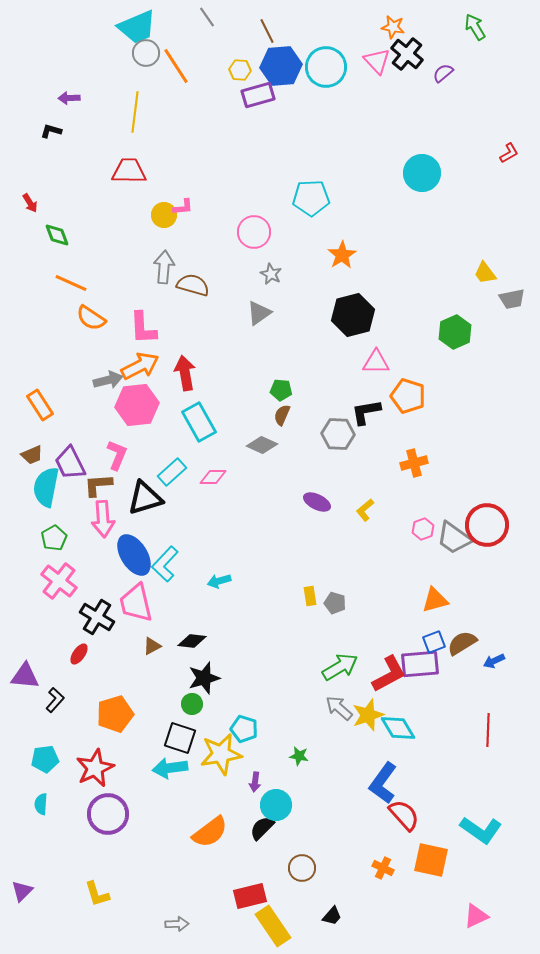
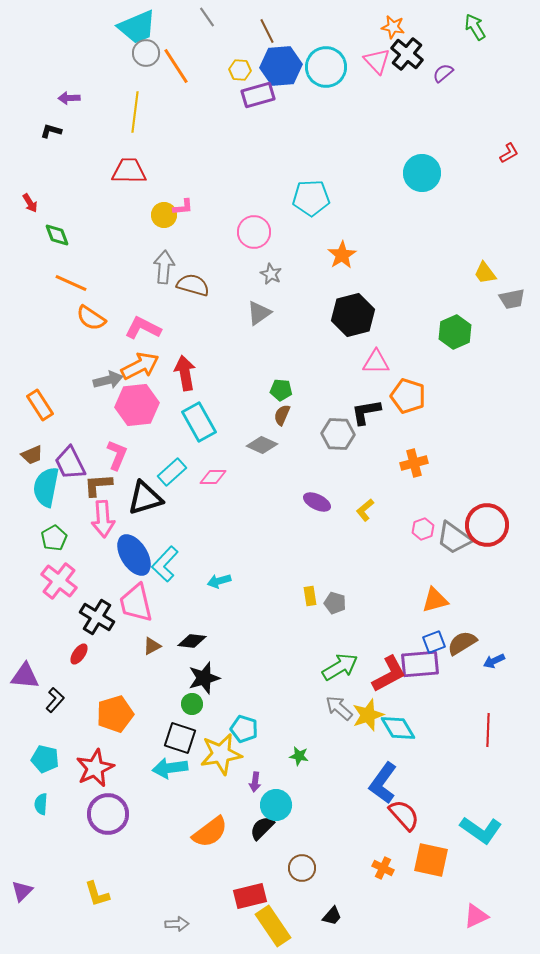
pink L-shape at (143, 328): rotated 120 degrees clockwise
cyan pentagon at (45, 759): rotated 20 degrees clockwise
